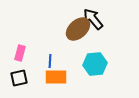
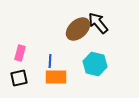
black arrow: moved 5 px right, 4 px down
cyan hexagon: rotated 20 degrees clockwise
